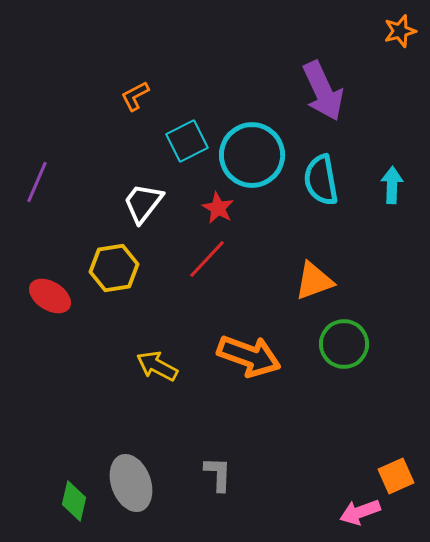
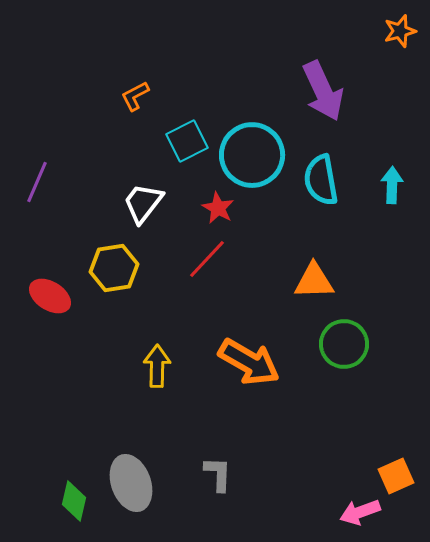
orange triangle: rotated 18 degrees clockwise
orange arrow: moved 6 px down; rotated 10 degrees clockwise
yellow arrow: rotated 63 degrees clockwise
